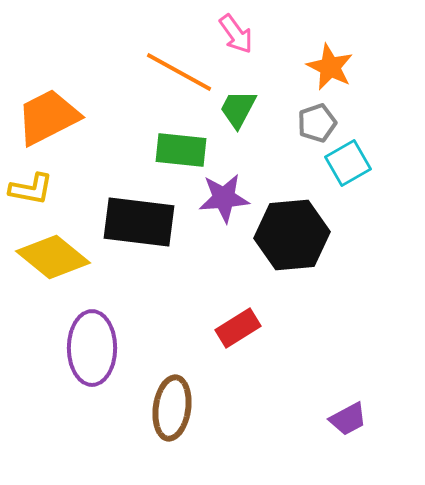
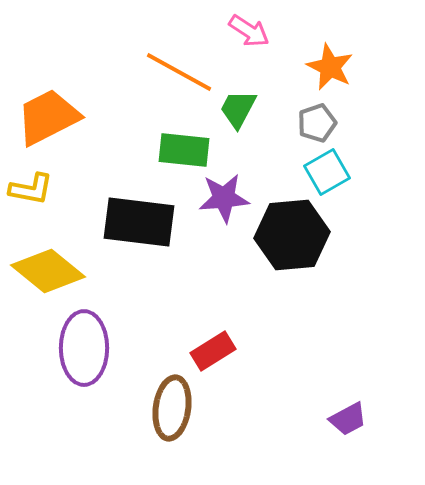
pink arrow: moved 13 px right, 3 px up; rotated 21 degrees counterclockwise
green rectangle: moved 3 px right
cyan square: moved 21 px left, 9 px down
yellow diamond: moved 5 px left, 14 px down
red rectangle: moved 25 px left, 23 px down
purple ellipse: moved 8 px left
